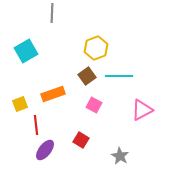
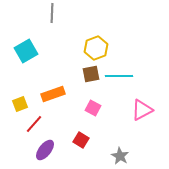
brown square: moved 4 px right, 2 px up; rotated 24 degrees clockwise
pink square: moved 1 px left, 3 px down
red line: moved 2 px left, 1 px up; rotated 48 degrees clockwise
